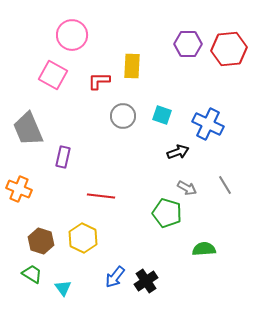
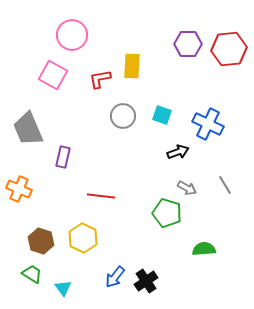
red L-shape: moved 1 px right, 2 px up; rotated 10 degrees counterclockwise
